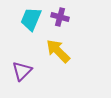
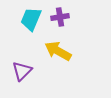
purple cross: rotated 24 degrees counterclockwise
yellow arrow: rotated 16 degrees counterclockwise
